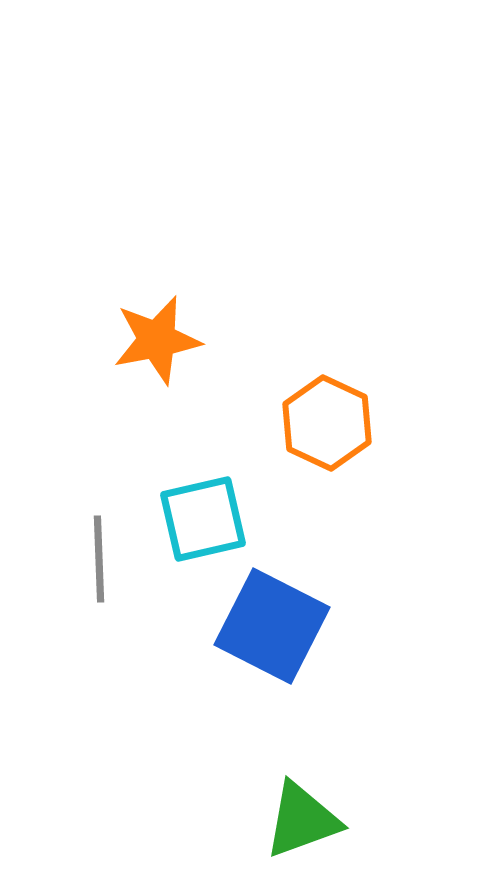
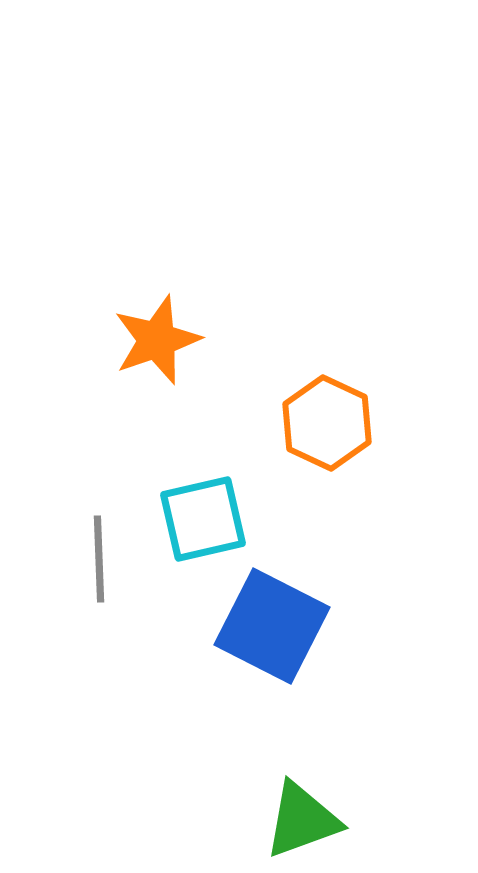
orange star: rotated 8 degrees counterclockwise
